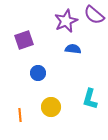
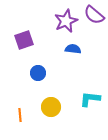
cyan L-shape: rotated 80 degrees clockwise
